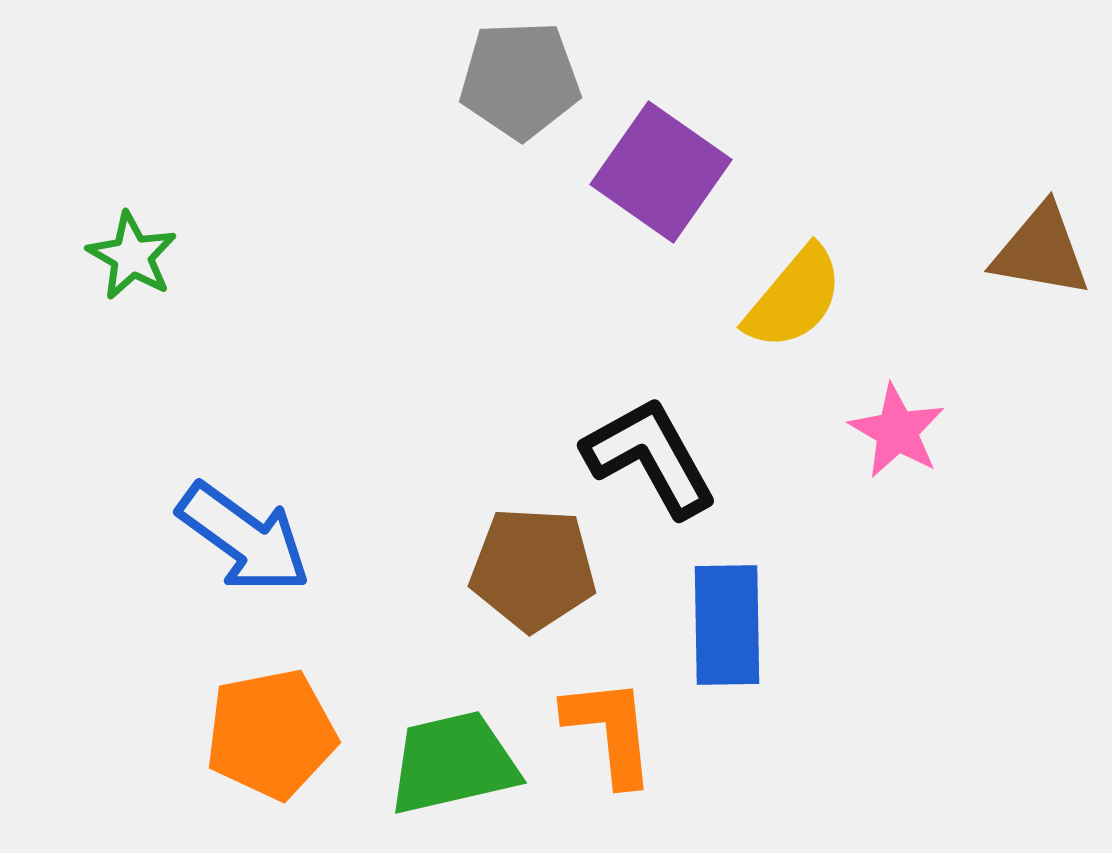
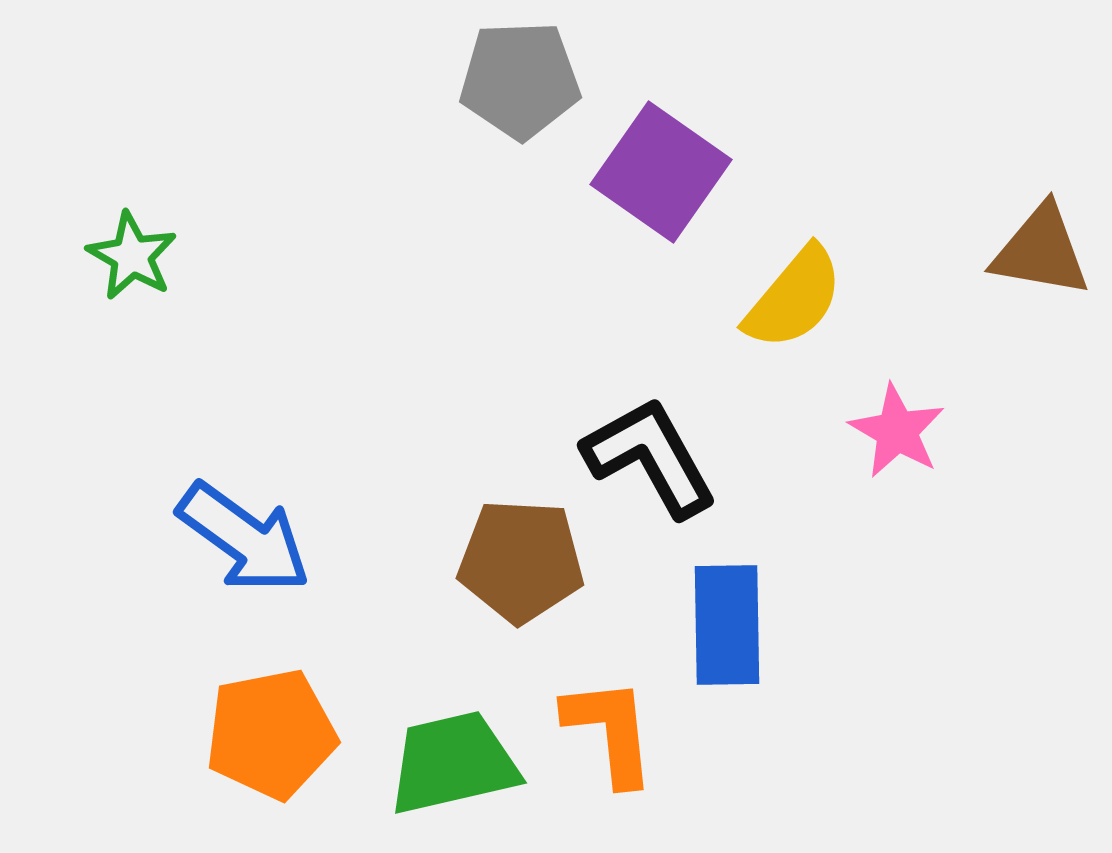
brown pentagon: moved 12 px left, 8 px up
